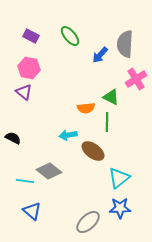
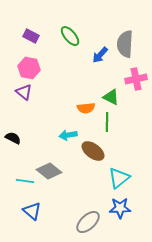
pink cross: rotated 20 degrees clockwise
